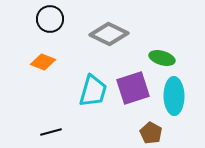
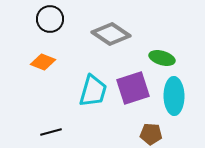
gray diamond: moved 2 px right; rotated 9 degrees clockwise
brown pentagon: moved 1 px down; rotated 25 degrees counterclockwise
